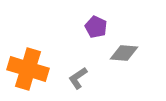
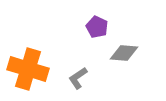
purple pentagon: moved 1 px right
